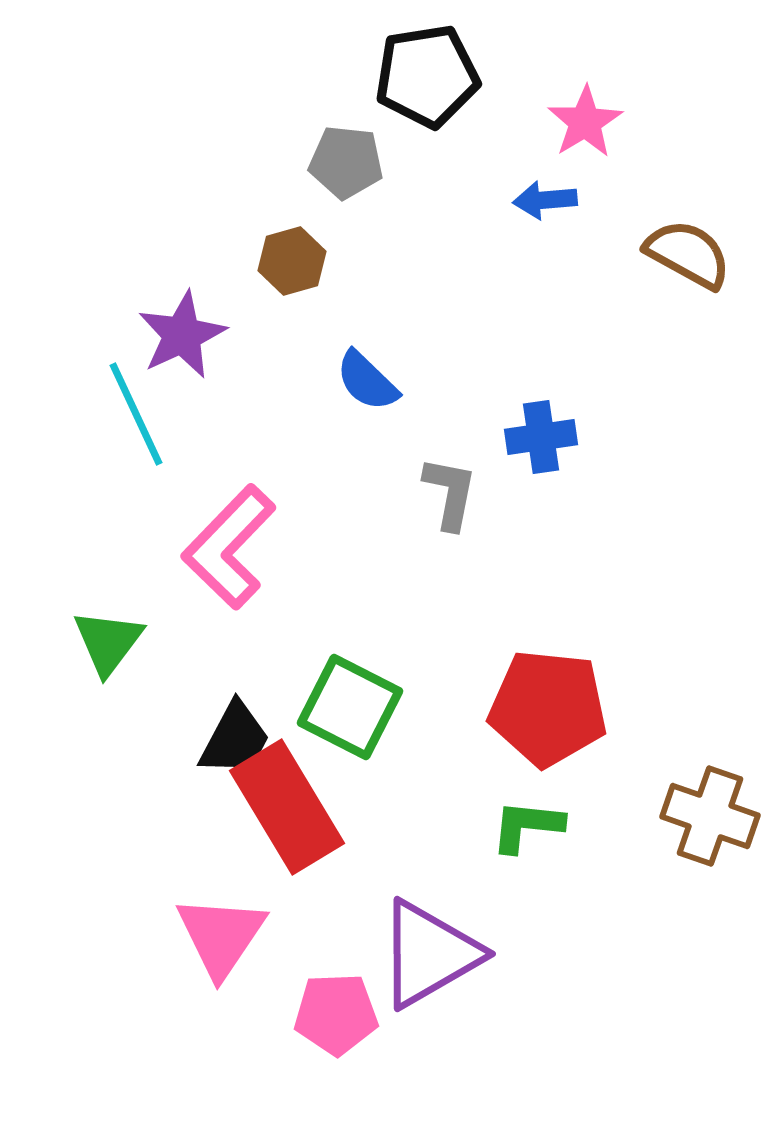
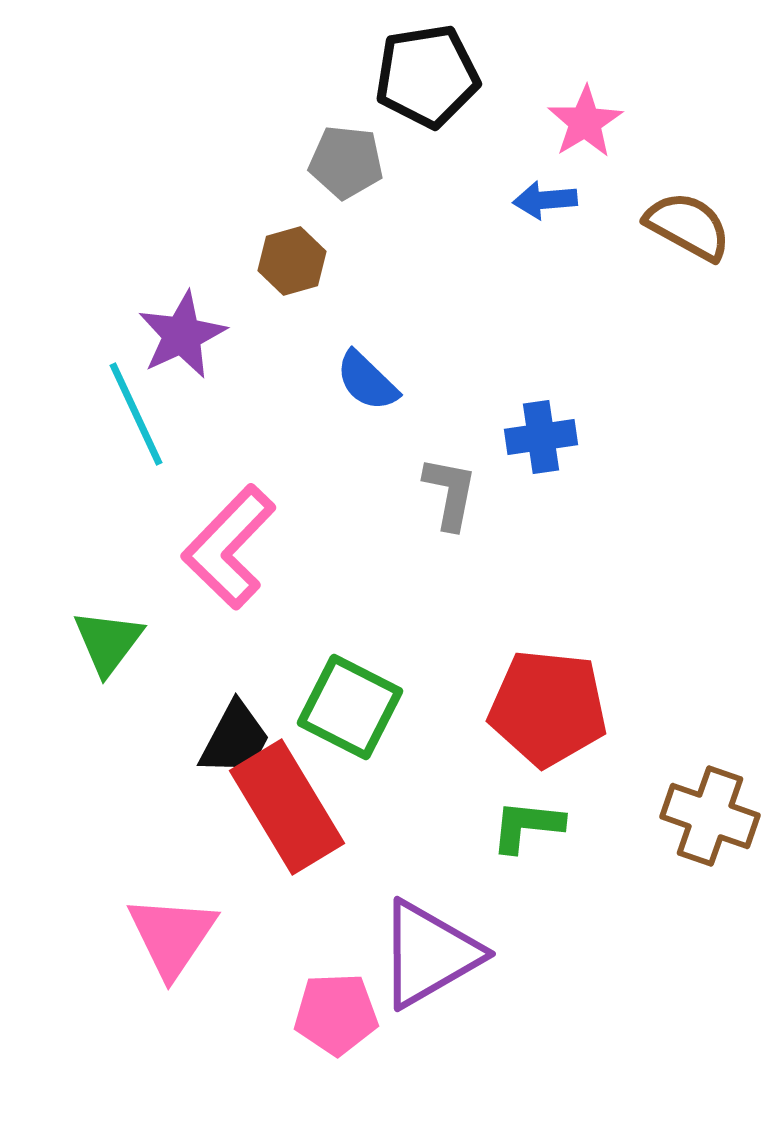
brown semicircle: moved 28 px up
pink triangle: moved 49 px left
